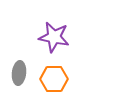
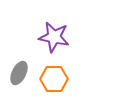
gray ellipse: rotated 20 degrees clockwise
